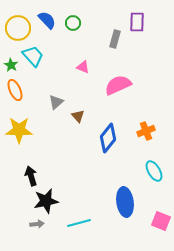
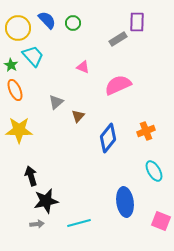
gray rectangle: moved 3 px right; rotated 42 degrees clockwise
brown triangle: rotated 24 degrees clockwise
